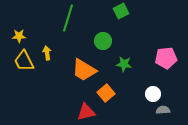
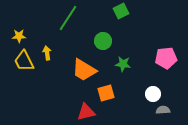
green line: rotated 16 degrees clockwise
green star: moved 1 px left
orange square: rotated 24 degrees clockwise
